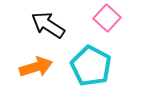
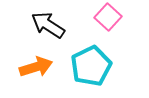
pink square: moved 1 px right, 1 px up
cyan pentagon: rotated 18 degrees clockwise
